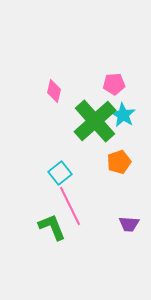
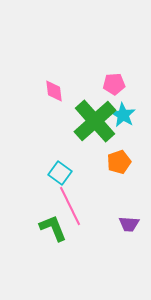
pink diamond: rotated 20 degrees counterclockwise
cyan square: rotated 15 degrees counterclockwise
green L-shape: moved 1 px right, 1 px down
